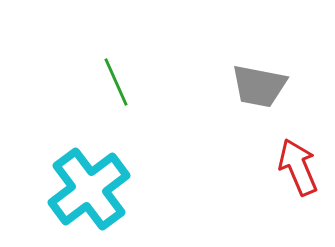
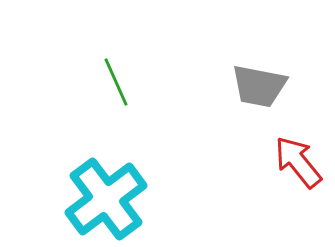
red arrow: moved 5 px up; rotated 16 degrees counterclockwise
cyan cross: moved 17 px right, 10 px down
